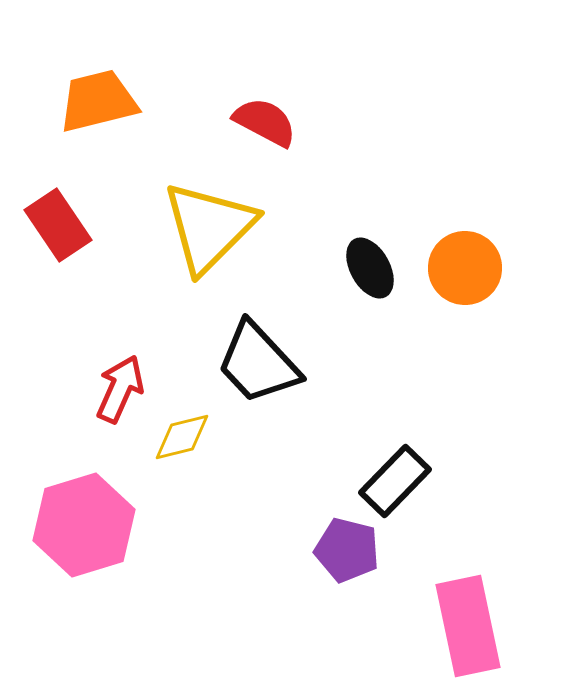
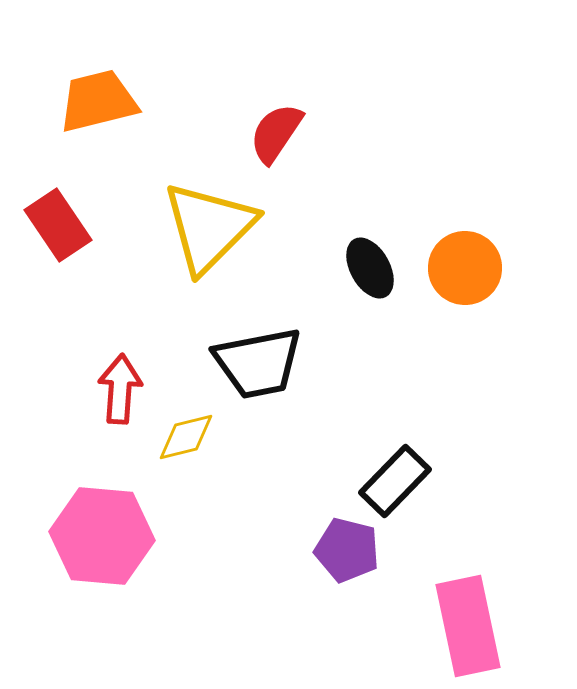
red semicircle: moved 11 px right, 11 px down; rotated 84 degrees counterclockwise
black trapezoid: rotated 58 degrees counterclockwise
red arrow: rotated 20 degrees counterclockwise
yellow diamond: moved 4 px right
pink hexagon: moved 18 px right, 11 px down; rotated 22 degrees clockwise
